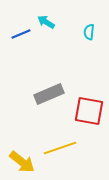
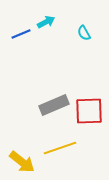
cyan arrow: rotated 120 degrees clockwise
cyan semicircle: moved 5 px left, 1 px down; rotated 35 degrees counterclockwise
gray rectangle: moved 5 px right, 11 px down
red square: rotated 12 degrees counterclockwise
